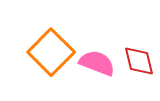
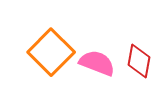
red diamond: rotated 24 degrees clockwise
